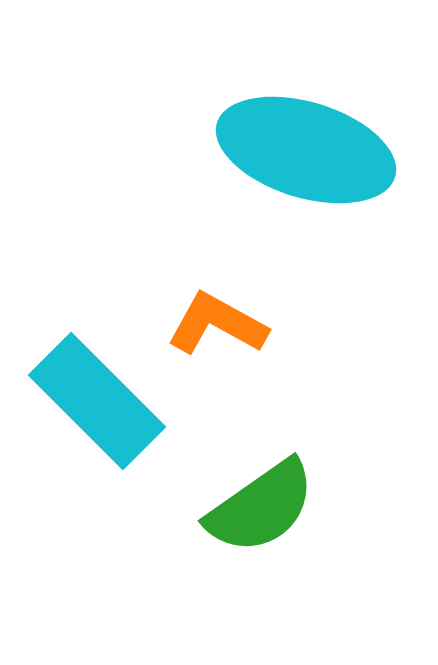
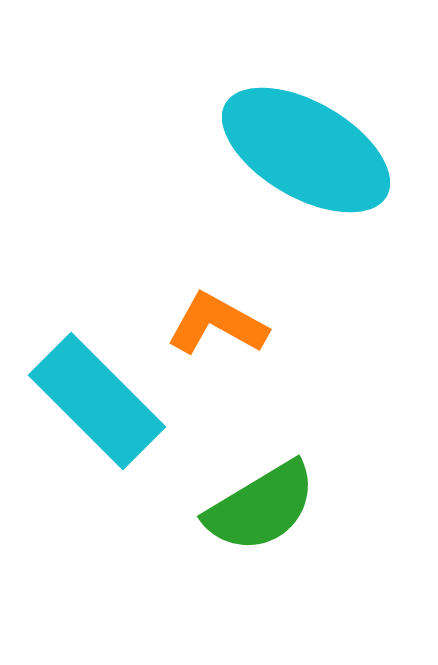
cyan ellipse: rotated 13 degrees clockwise
green semicircle: rotated 4 degrees clockwise
